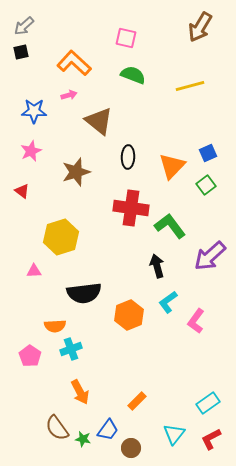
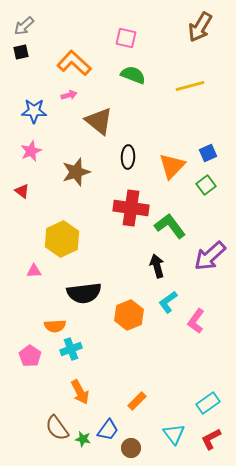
yellow hexagon: moved 1 px right, 2 px down; rotated 8 degrees counterclockwise
cyan triangle: rotated 15 degrees counterclockwise
